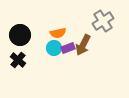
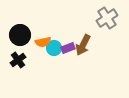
gray cross: moved 4 px right, 3 px up
orange semicircle: moved 15 px left, 9 px down
black cross: rotated 14 degrees clockwise
